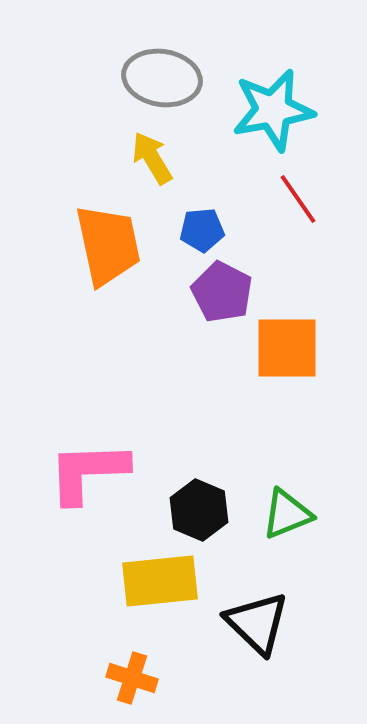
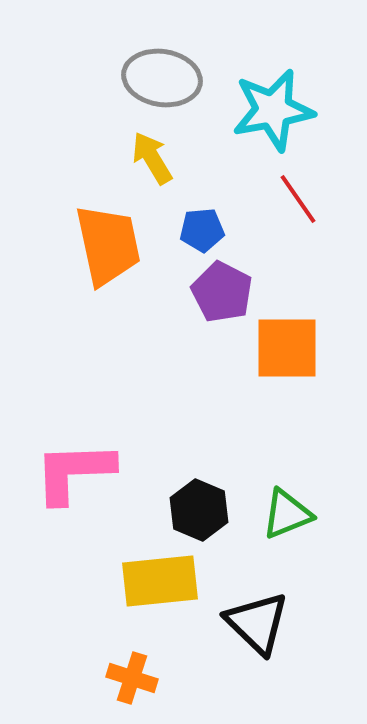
pink L-shape: moved 14 px left
